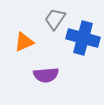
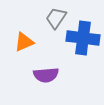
gray trapezoid: moved 1 px right, 1 px up
blue cross: rotated 8 degrees counterclockwise
